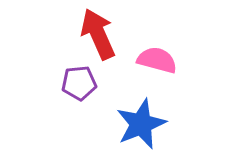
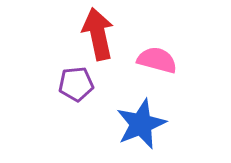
red arrow: rotated 12 degrees clockwise
purple pentagon: moved 3 px left, 1 px down
